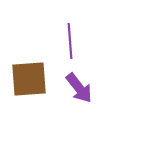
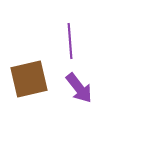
brown square: rotated 9 degrees counterclockwise
